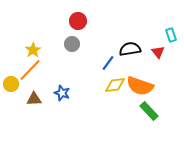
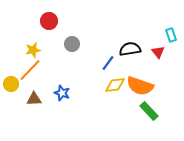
red circle: moved 29 px left
yellow star: rotated 21 degrees clockwise
